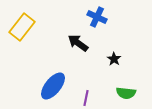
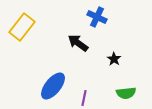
green semicircle: rotated 12 degrees counterclockwise
purple line: moved 2 px left
